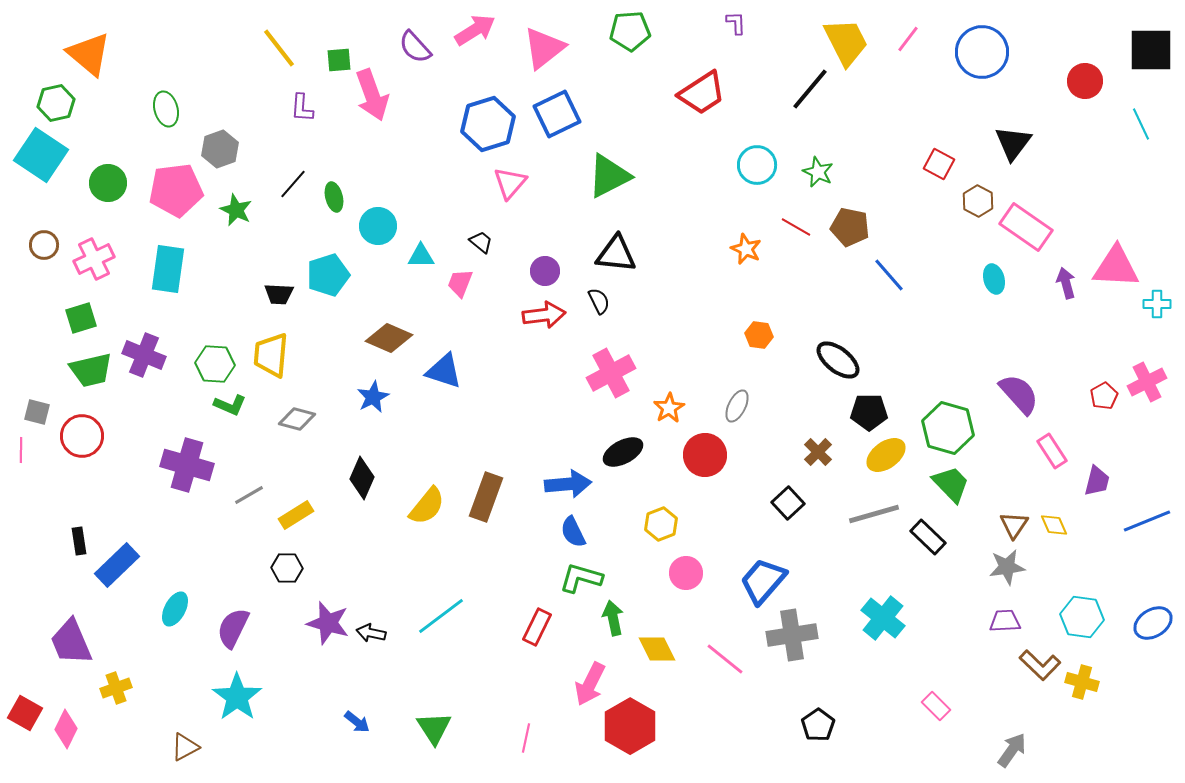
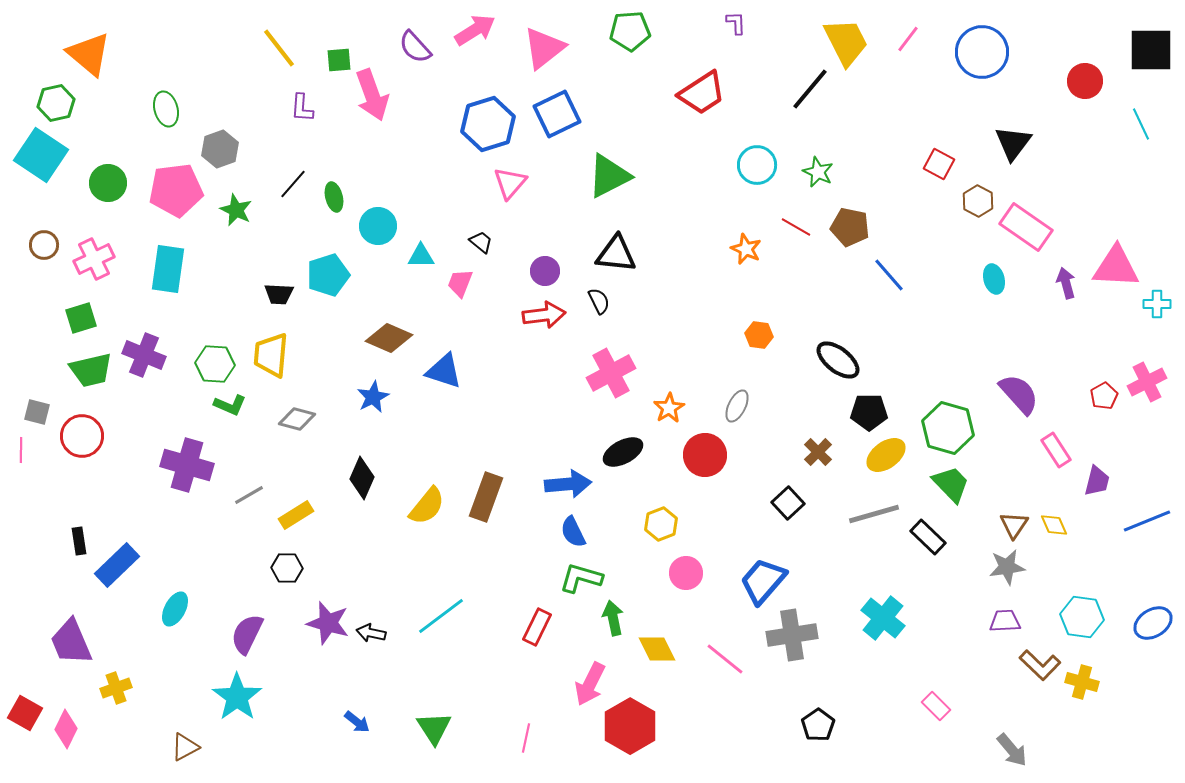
pink rectangle at (1052, 451): moved 4 px right, 1 px up
purple semicircle at (233, 628): moved 14 px right, 6 px down
gray arrow at (1012, 750): rotated 105 degrees clockwise
